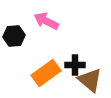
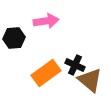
pink arrow: rotated 145 degrees clockwise
black hexagon: moved 2 px down
black cross: rotated 24 degrees clockwise
